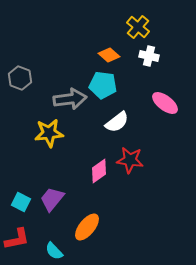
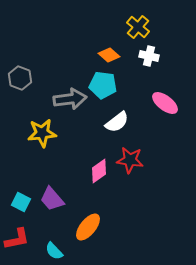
yellow star: moved 7 px left
purple trapezoid: rotated 80 degrees counterclockwise
orange ellipse: moved 1 px right
